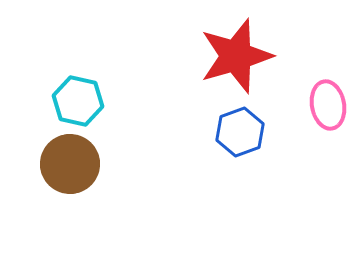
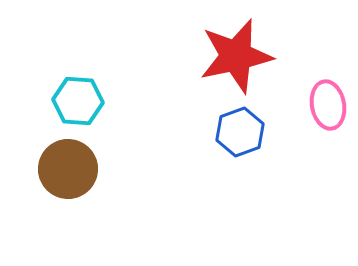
red star: rotated 4 degrees clockwise
cyan hexagon: rotated 9 degrees counterclockwise
brown circle: moved 2 px left, 5 px down
